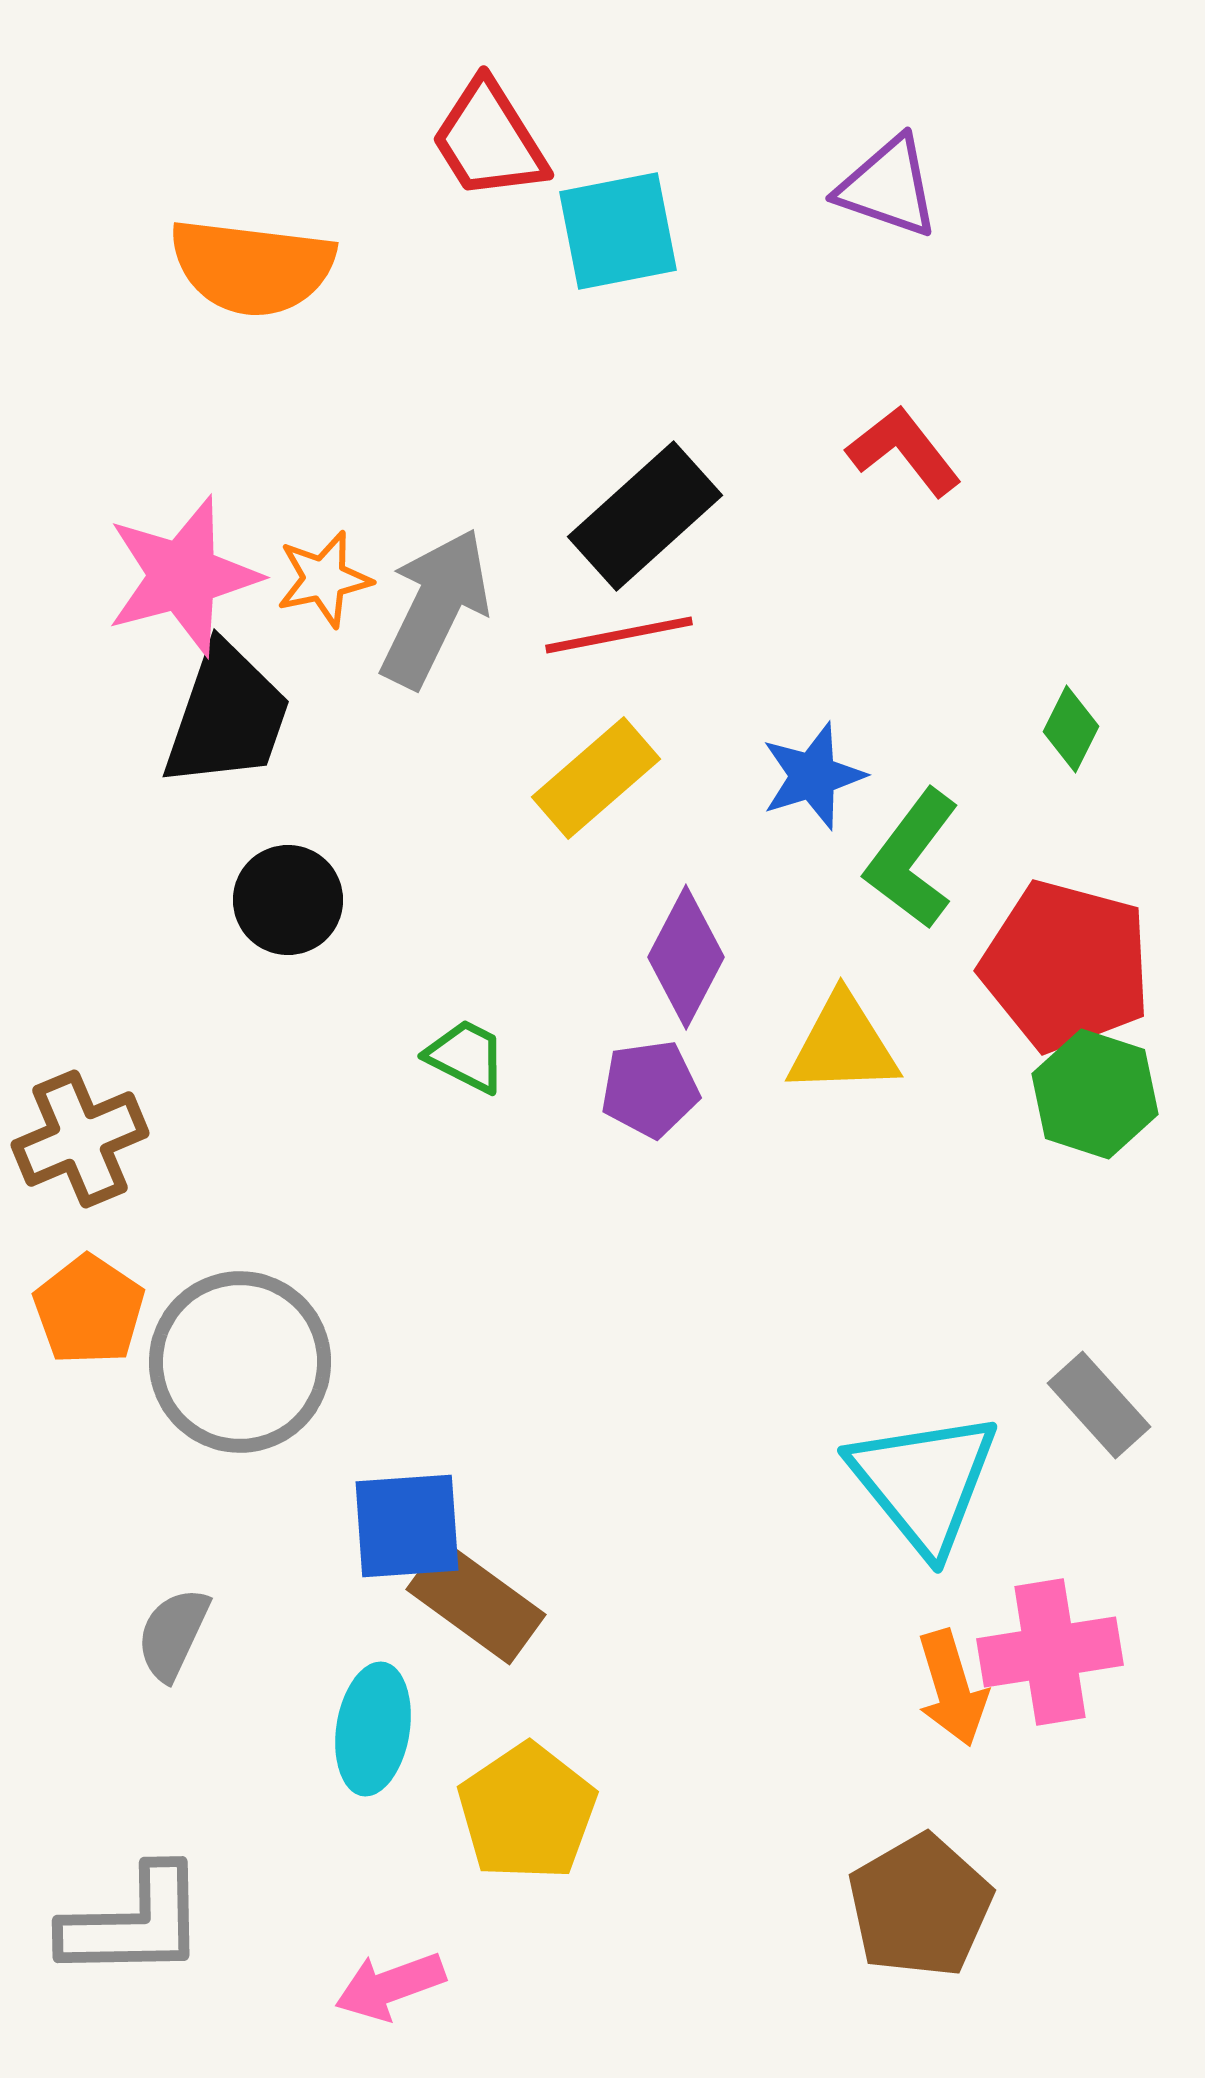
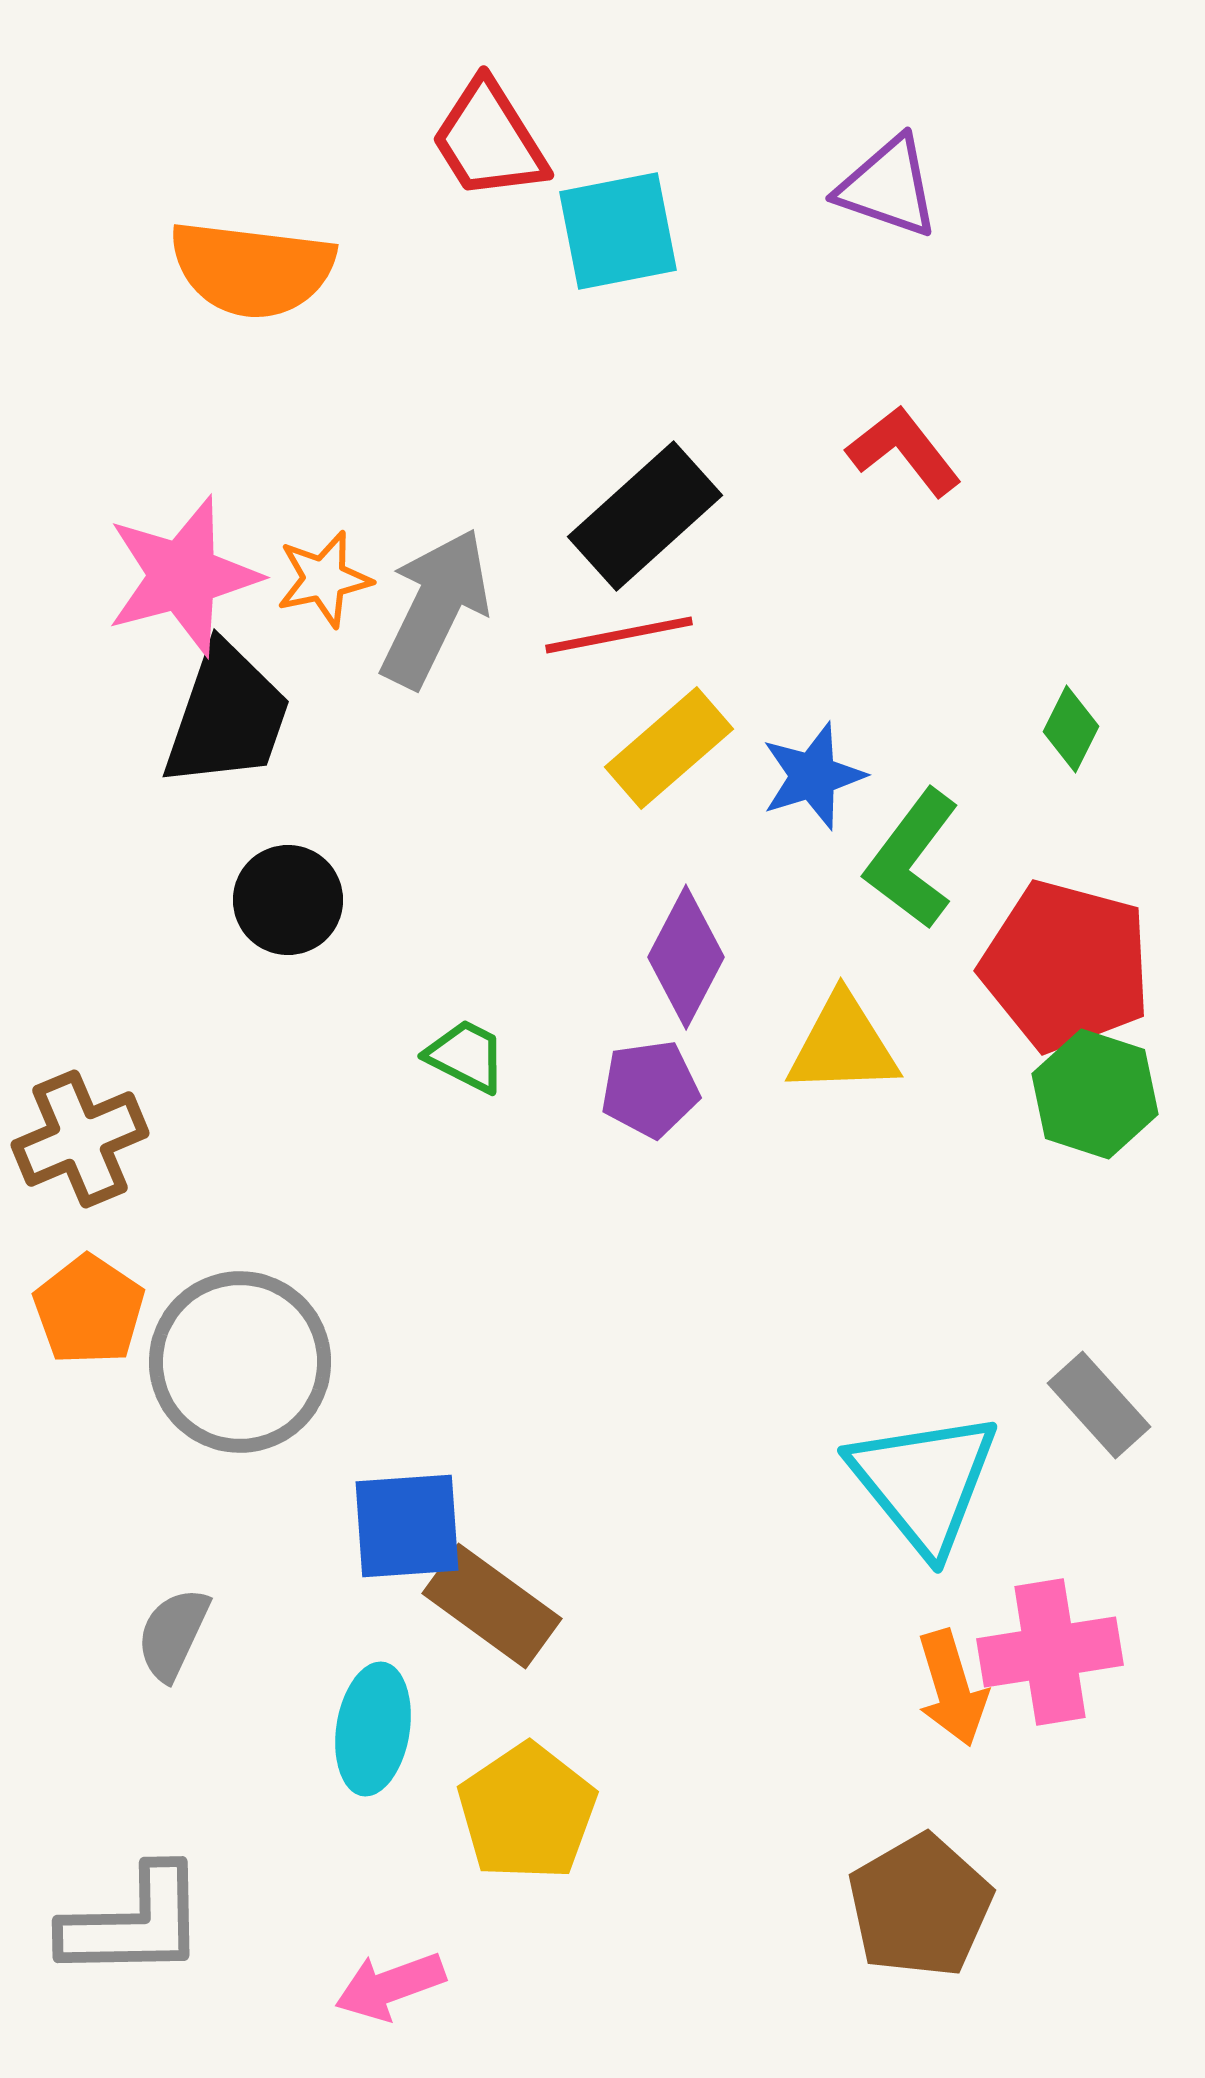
orange semicircle: moved 2 px down
yellow rectangle: moved 73 px right, 30 px up
brown rectangle: moved 16 px right, 4 px down
